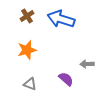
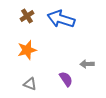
purple semicircle: rotated 14 degrees clockwise
